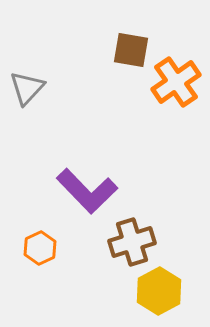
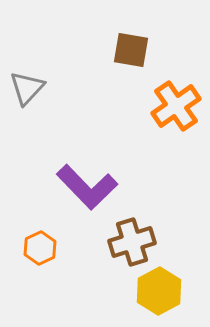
orange cross: moved 24 px down
purple L-shape: moved 4 px up
